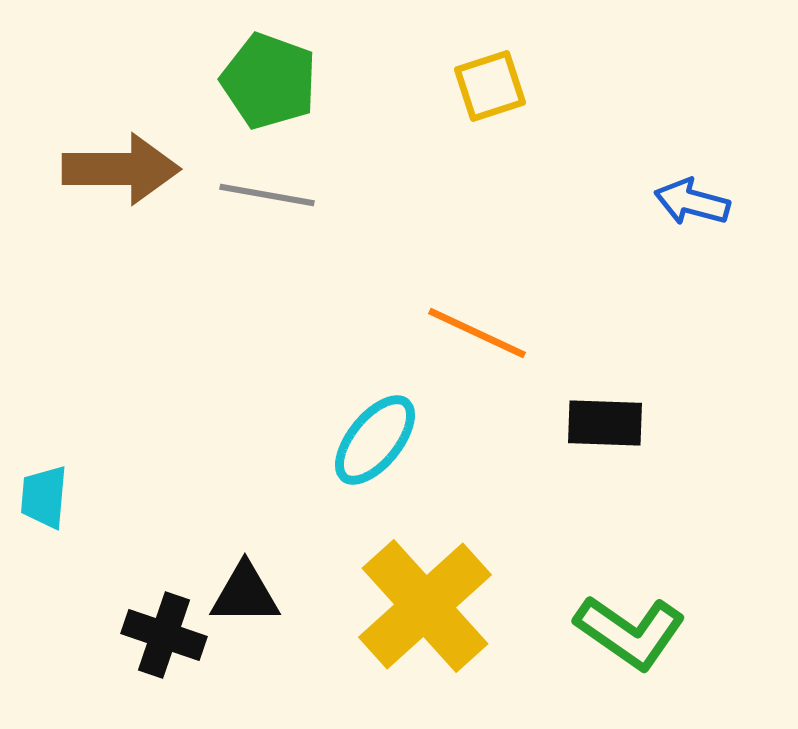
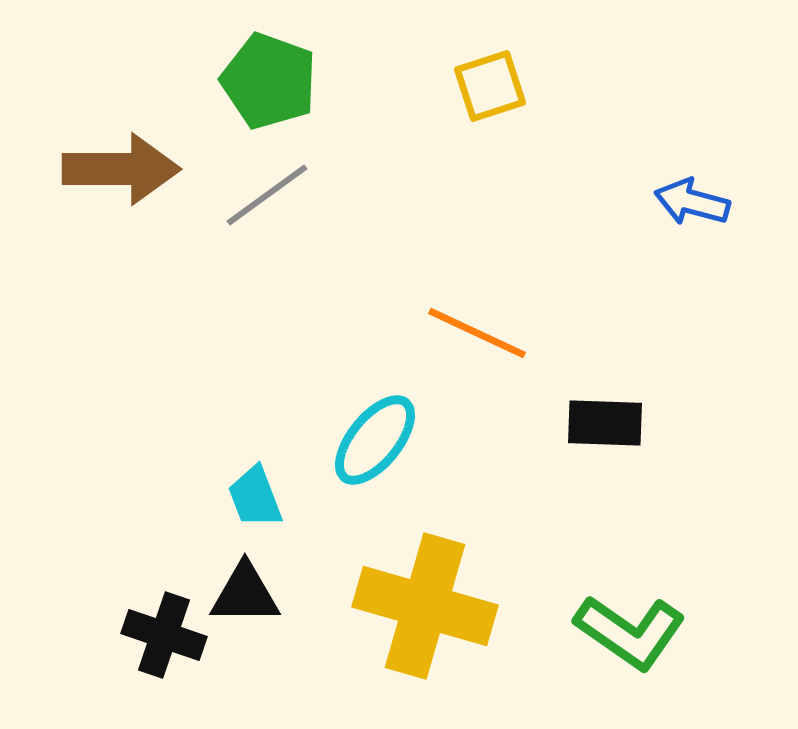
gray line: rotated 46 degrees counterclockwise
cyan trapezoid: moved 211 px right; rotated 26 degrees counterclockwise
yellow cross: rotated 32 degrees counterclockwise
